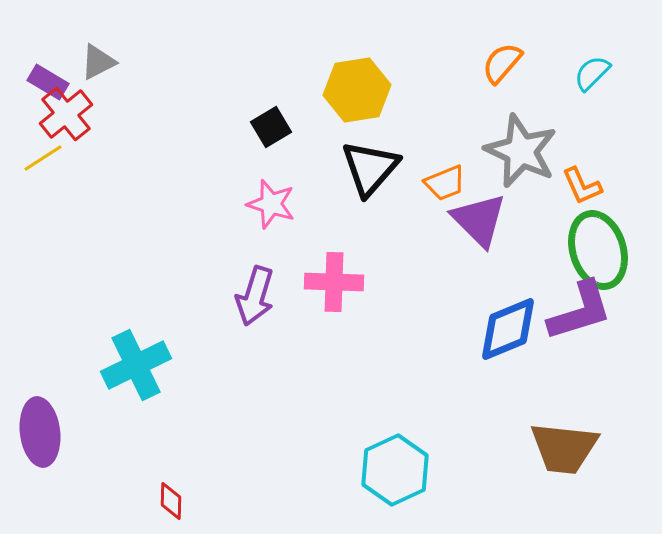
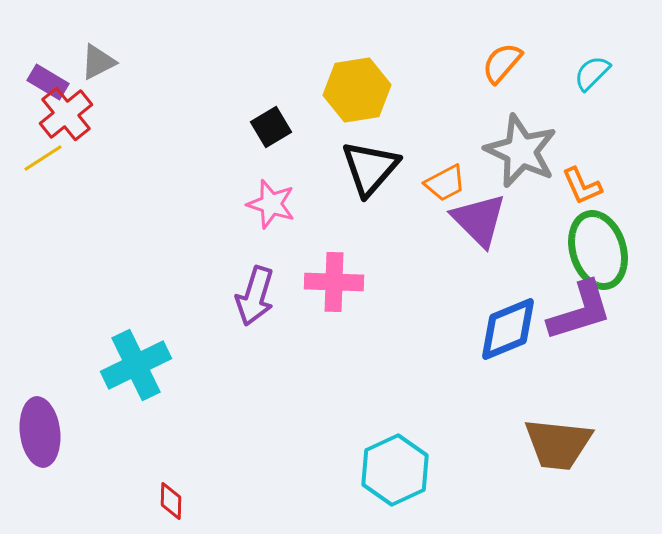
orange trapezoid: rotated 6 degrees counterclockwise
brown trapezoid: moved 6 px left, 4 px up
